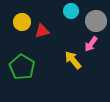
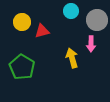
gray circle: moved 1 px right, 1 px up
pink arrow: rotated 35 degrees counterclockwise
yellow arrow: moved 1 px left, 2 px up; rotated 24 degrees clockwise
